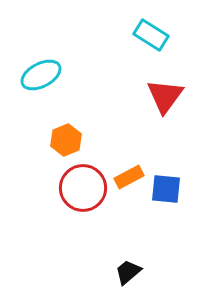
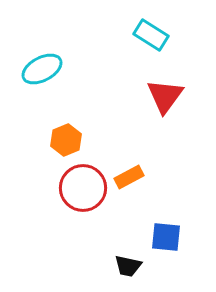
cyan ellipse: moved 1 px right, 6 px up
blue square: moved 48 px down
black trapezoid: moved 6 px up; rotated 128 degrees counterclockwise
